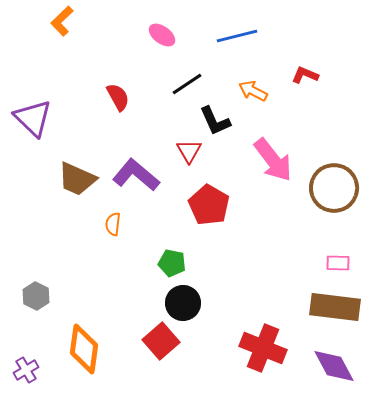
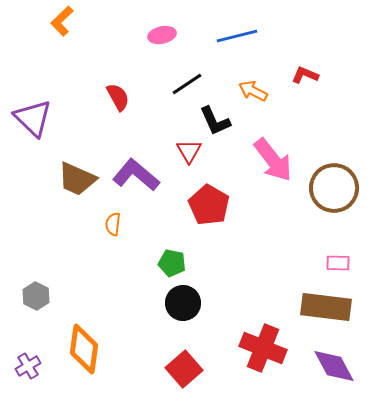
pink ellipse: rotated 48 degrees counterclockwise
brown rectangle: moved 9 px left
red square: moved 23 px right, 28 px down
purple cross: moved 2 px right, 4 px up
